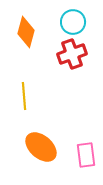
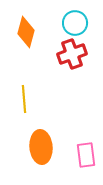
cyan circle: moved 2 px right, 1 px down
yellow line: moved 3 px down
orange ellipse: rotated 44 degrees clockwise
